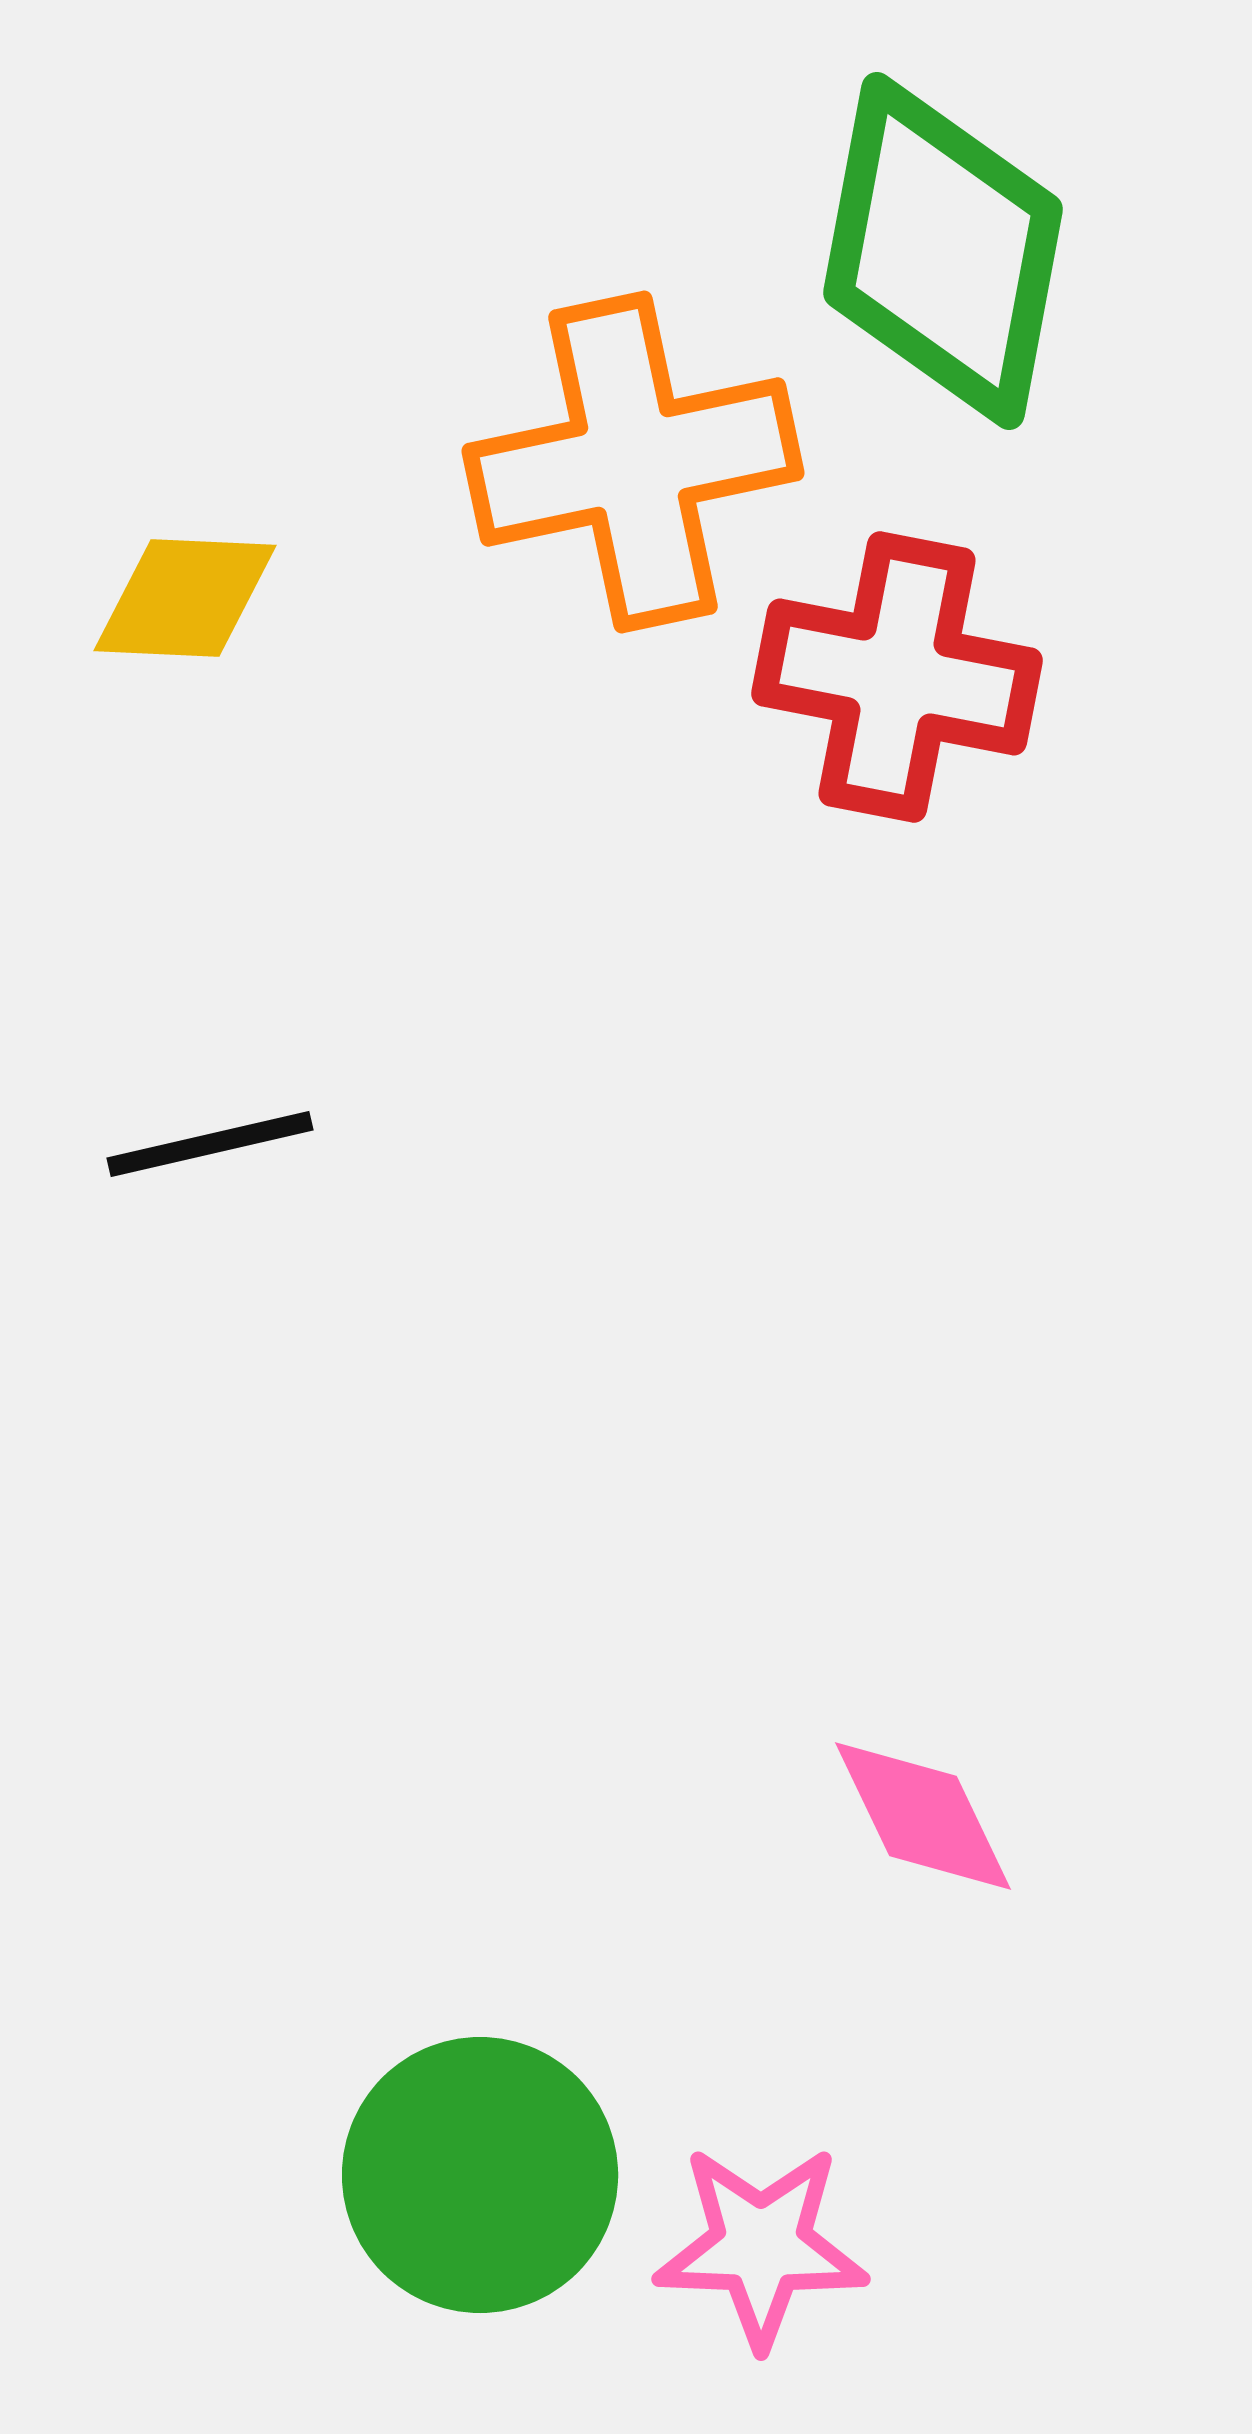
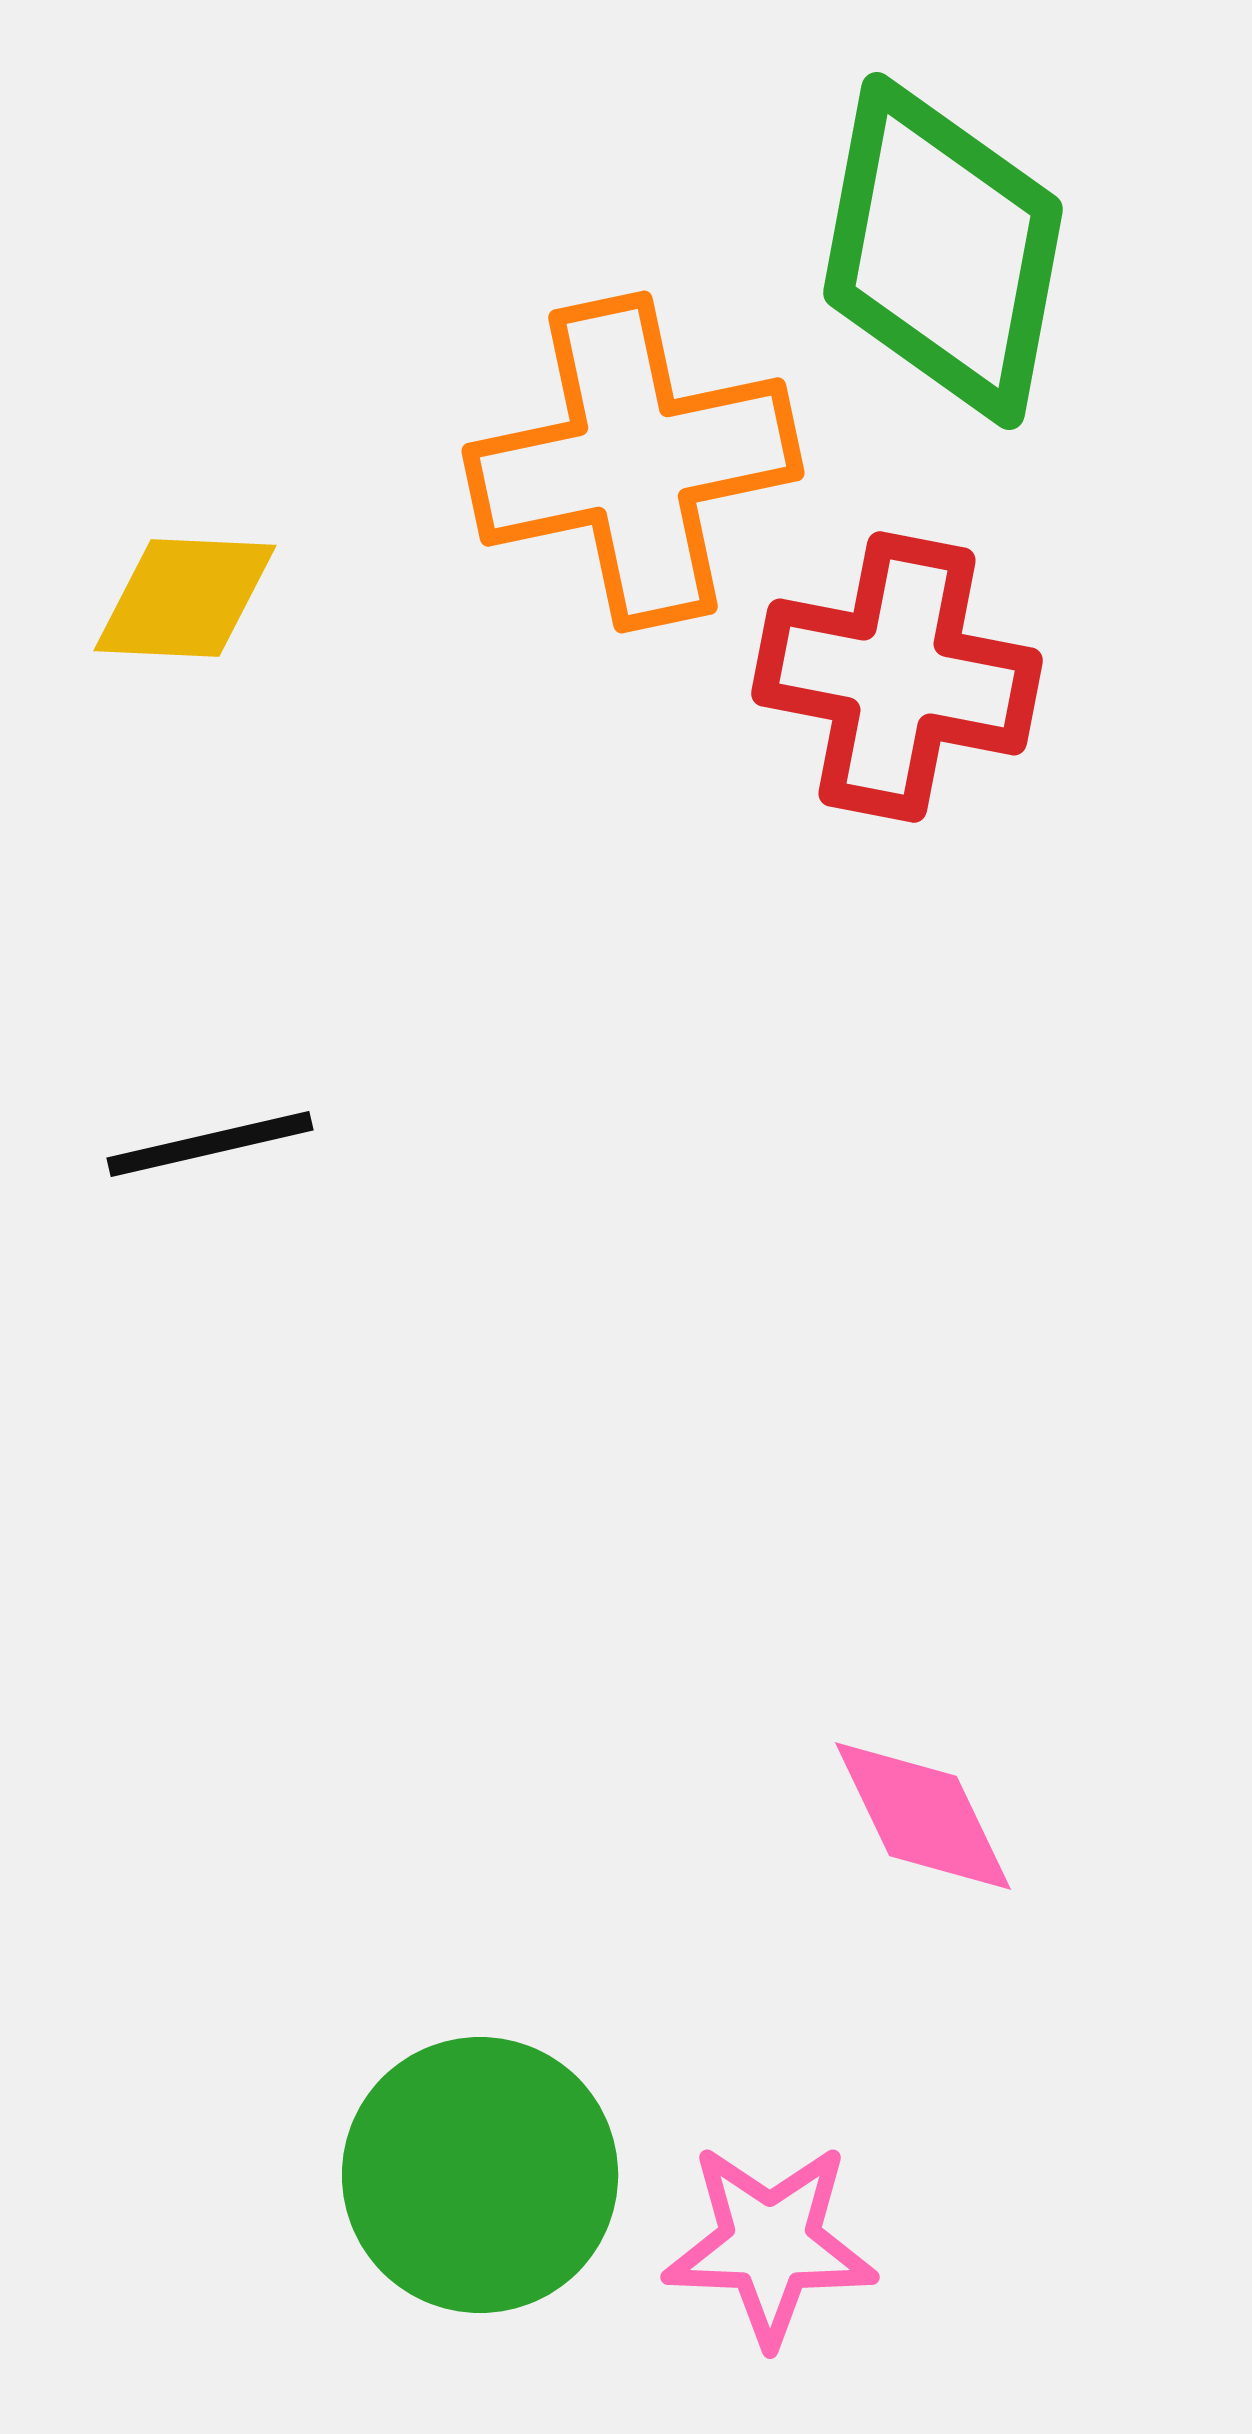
pink star: moved 9 px right, 2 px up
